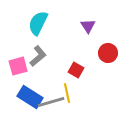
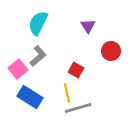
red circle: moved 3 px right, 2 px up
pink square: moved 3 px down; rotated 24 degrees counterclockwise
gray line: moved 27 px right, 6 px down
